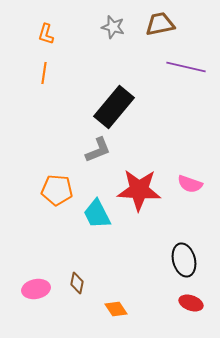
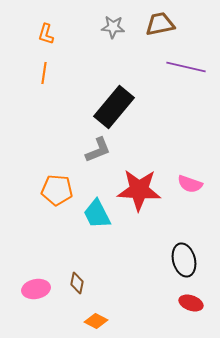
gray star: rotated 10 degrees counterclockwise
orange diamond: moved 20 px left, 12 px down; rotated 30 degrees counterclockwise
